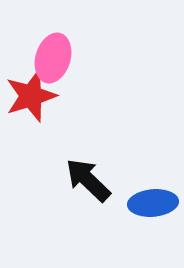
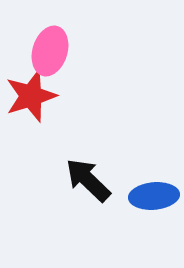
pink ellipse: moved 3 px left, 7 px up
blue ellipse: moved 1 px right, 7 px up
